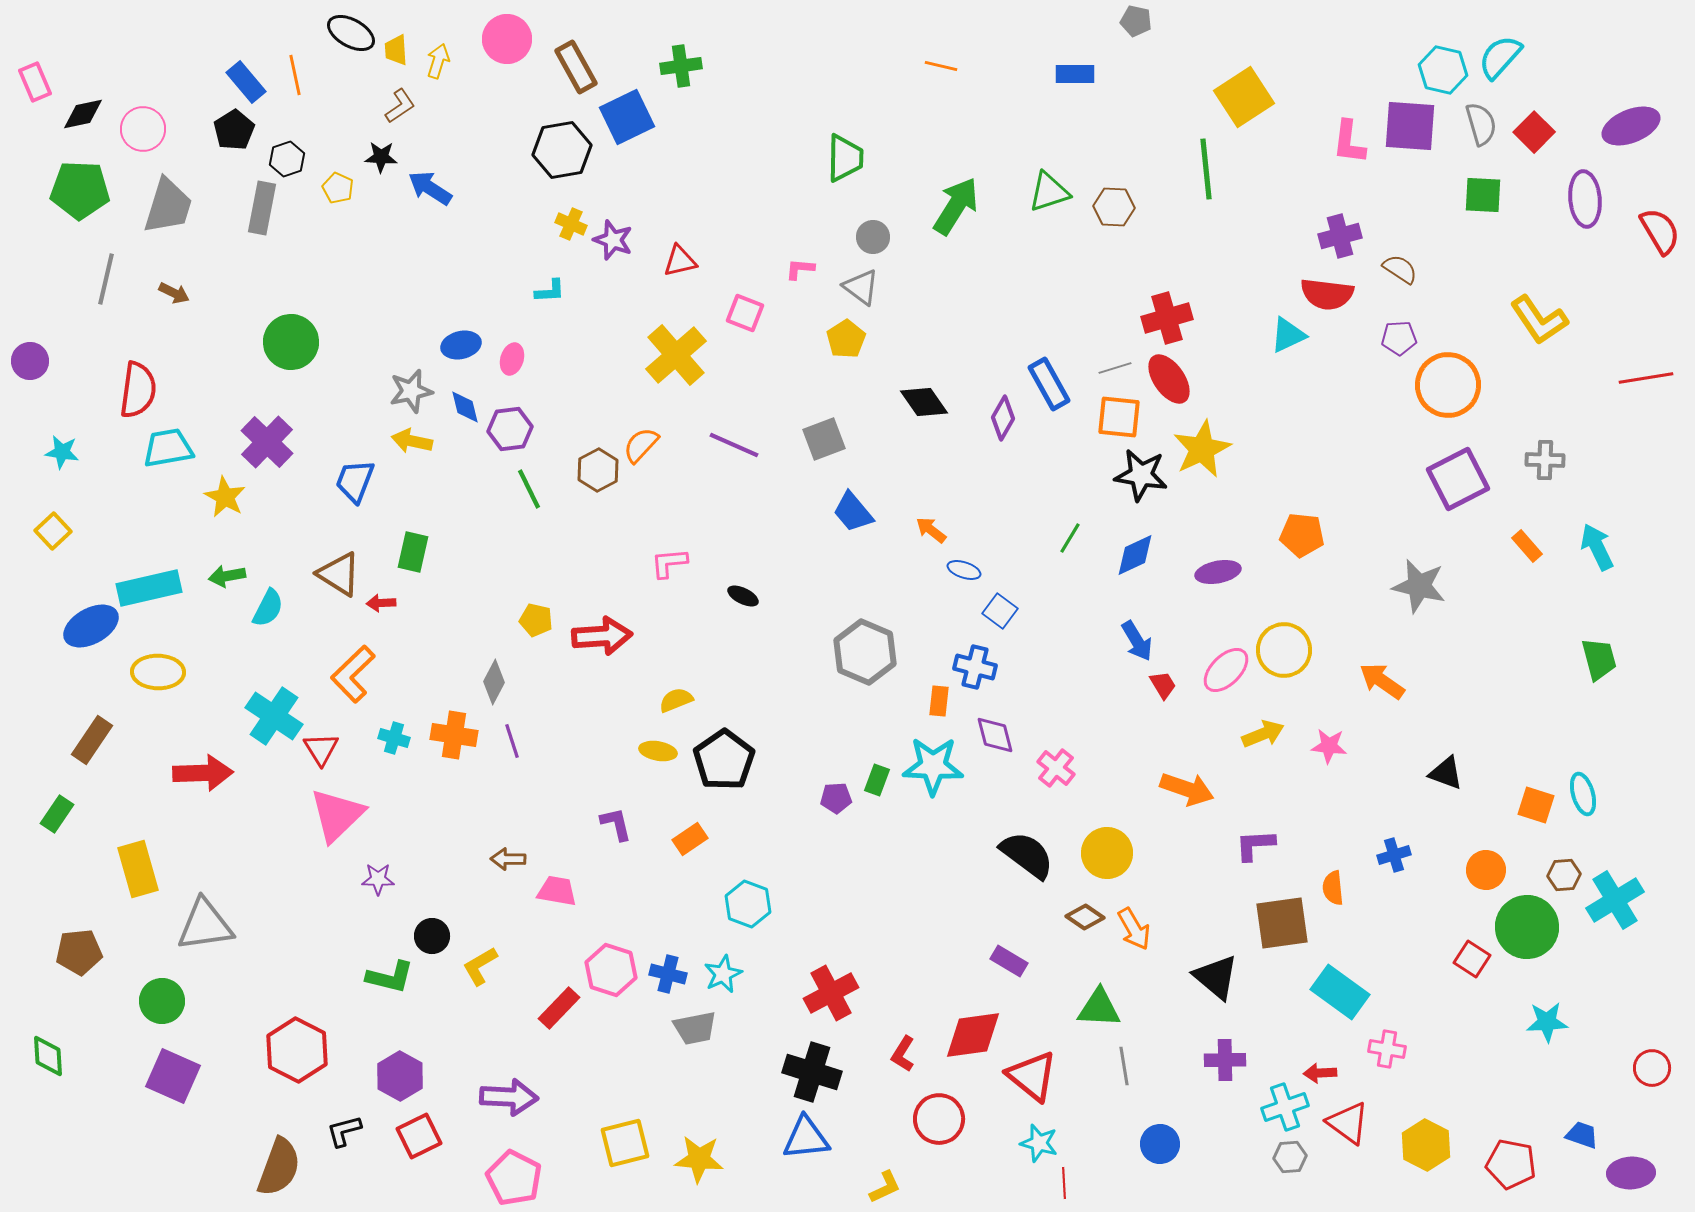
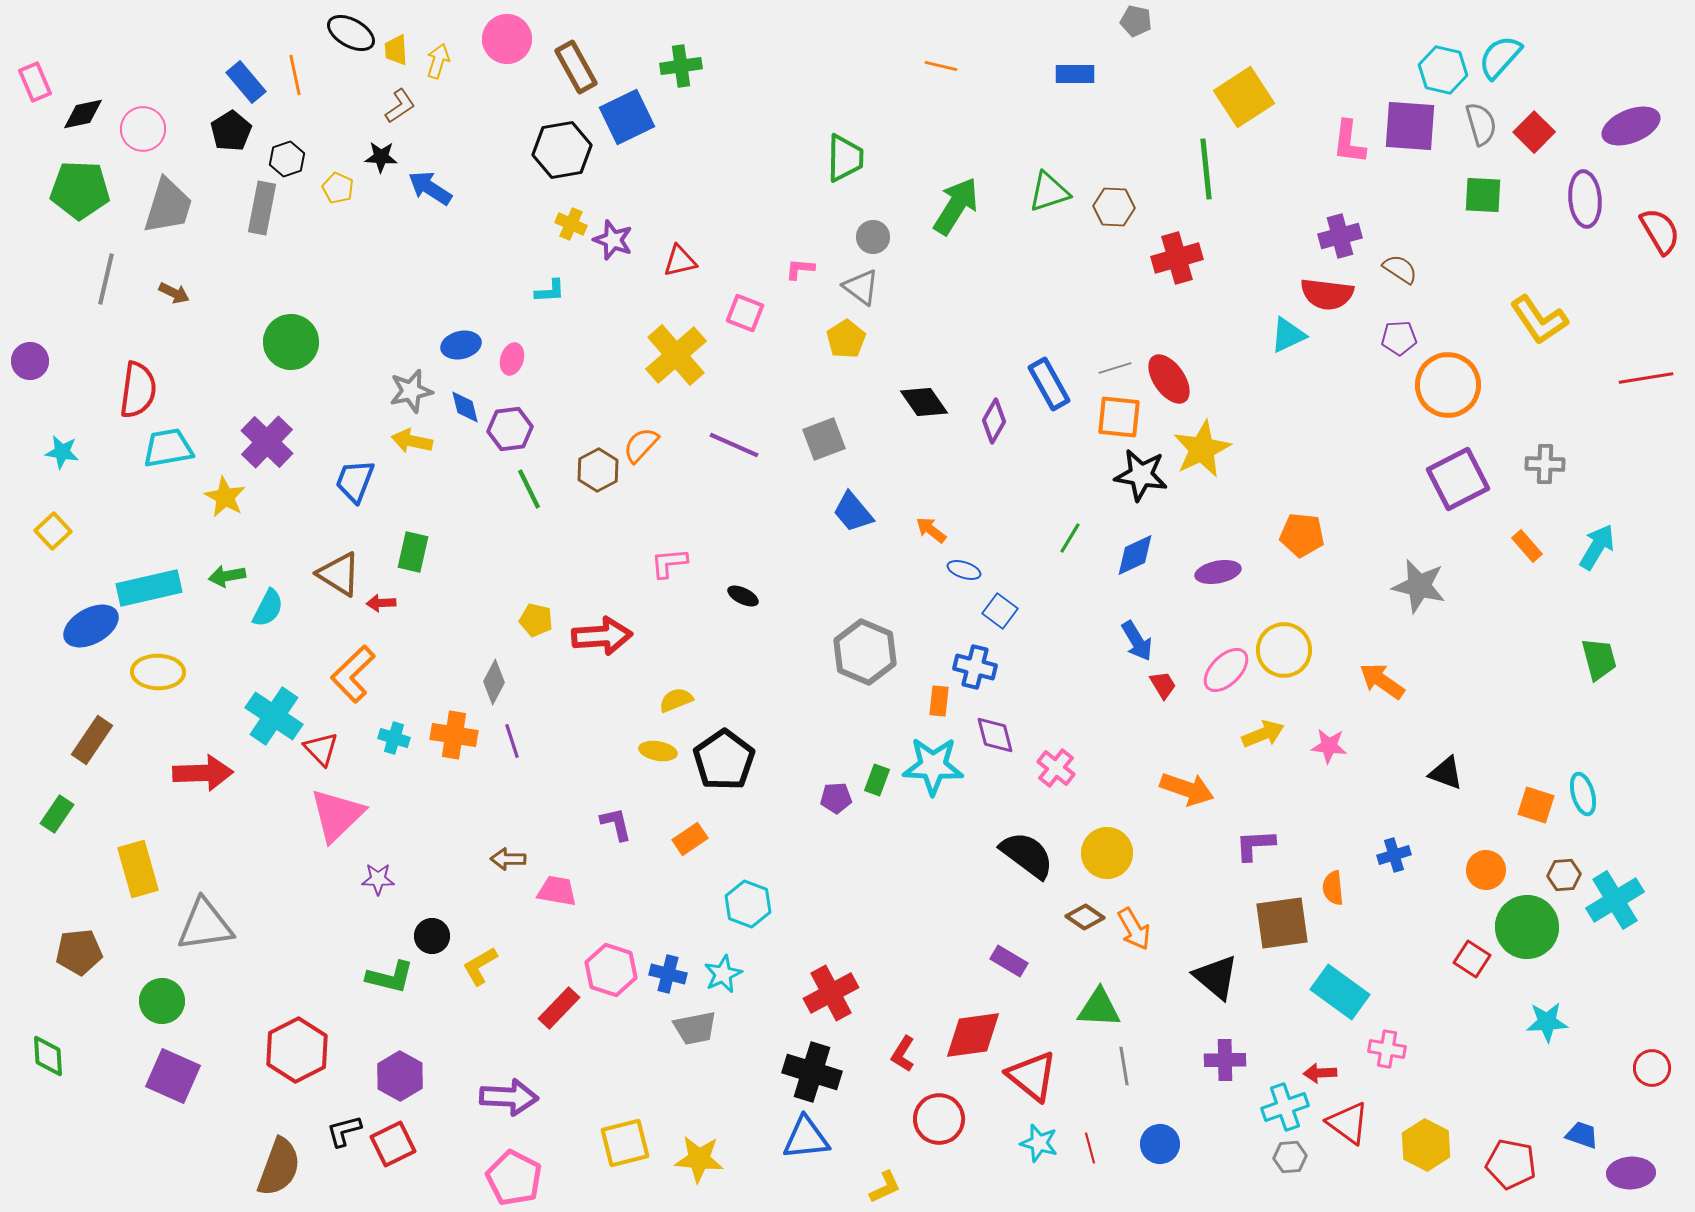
black pentagon at (234, 130): moved 3 px left, 1 px down
red cross at (1167, 318): moved 10 px right, 60 px up
purple diamond at (1003, 418): moved 9 px left, 3 px down
gray cross at (1545, 460): moved 4 px down
cyan arrow at (1597, 547): rotated 57 degrees clockwise
red triangle at (321, 749): rotated 12 degrees counterclockwise
red hexagon at (297, 1050): rotated 6 degrees clockwise
red square at (419, 1136): moved 26 px left, 8 px down
red line at (1064, 1183): moved 26 px right, 35 px up; rotated 12 degrees counterclockwise
